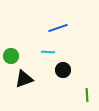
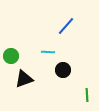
blue line: moved 8 px right, 2 px up; rotated 30 degrees counterclockwise
